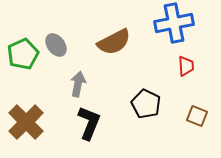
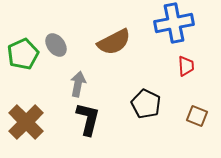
black L-shape: moved 1 px left, 4 px up; rotated 8 degrees counterclockwise
